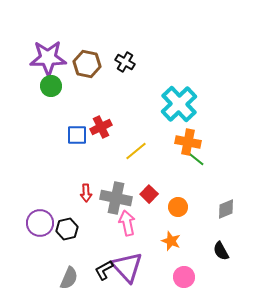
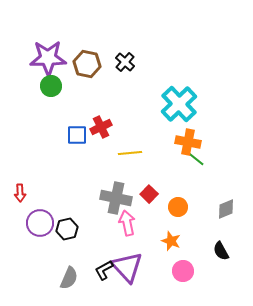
black cross: rotated 12 degrees clockwise
yellow line: moved 6 px left, 2 px down; rotated 35 degrees clockwise
red arrow: moved 66 px left
pink circle: moved 1 px left, 6 px up
